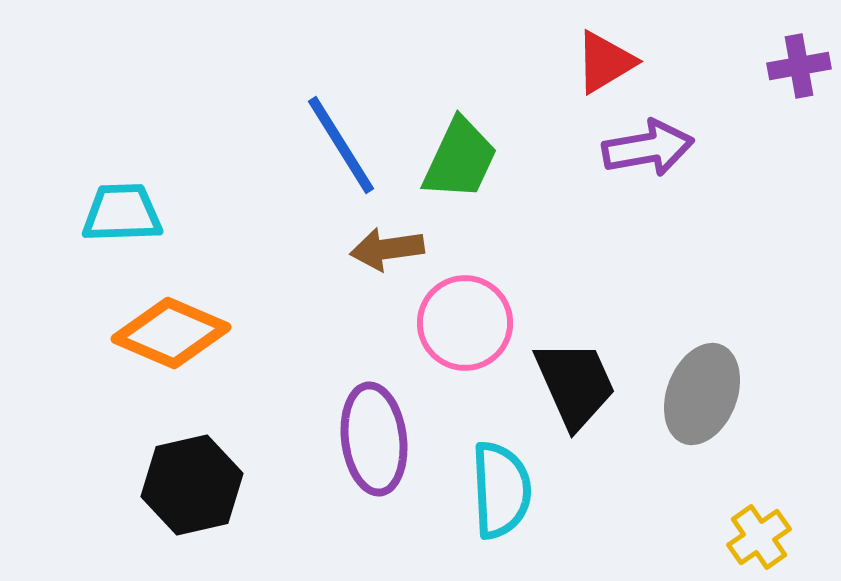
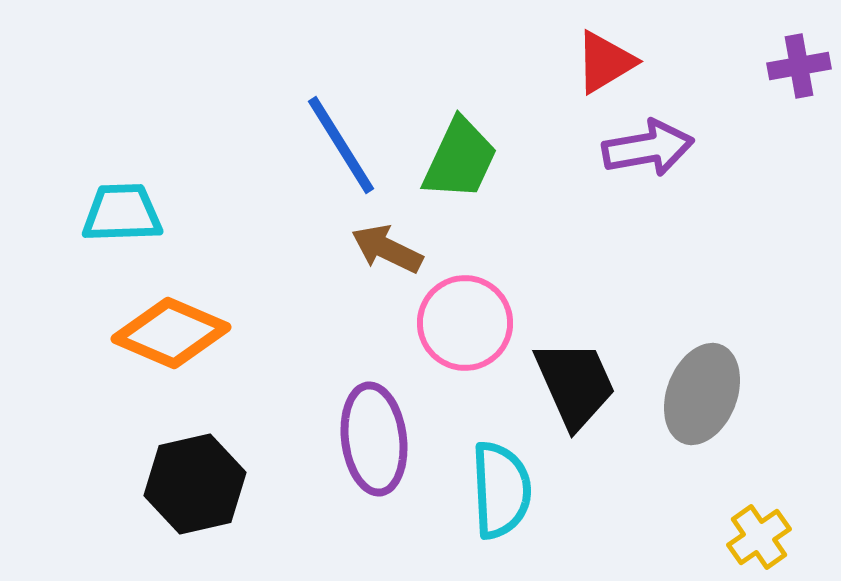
brown arrow: rotated 34 degrees clockwise
black hexagon: moved 3 px right, 1 px up
